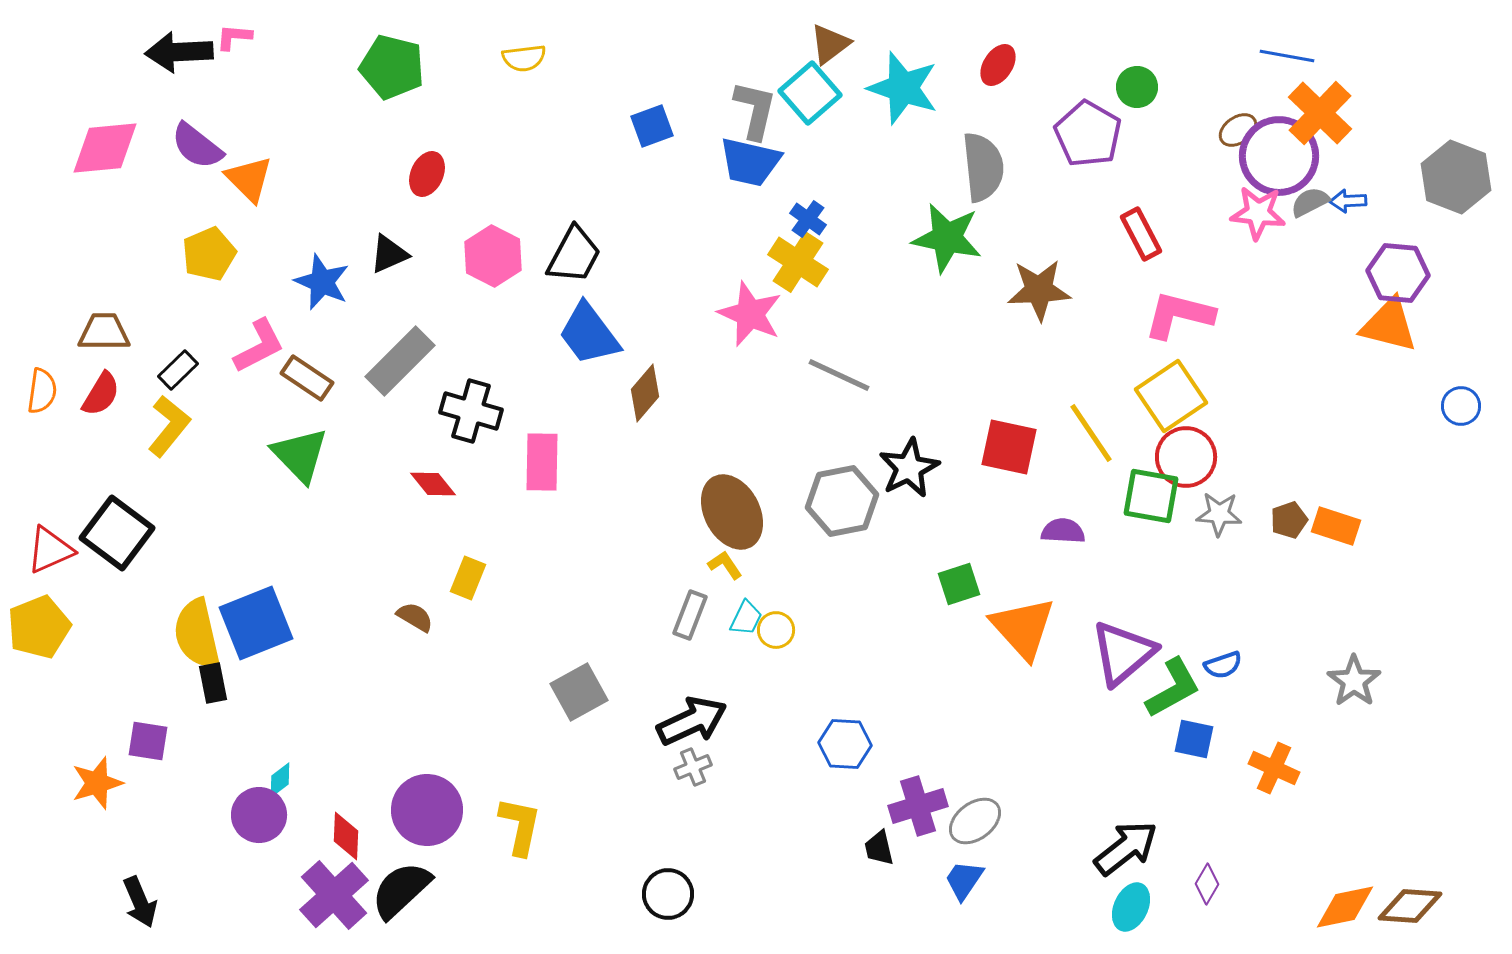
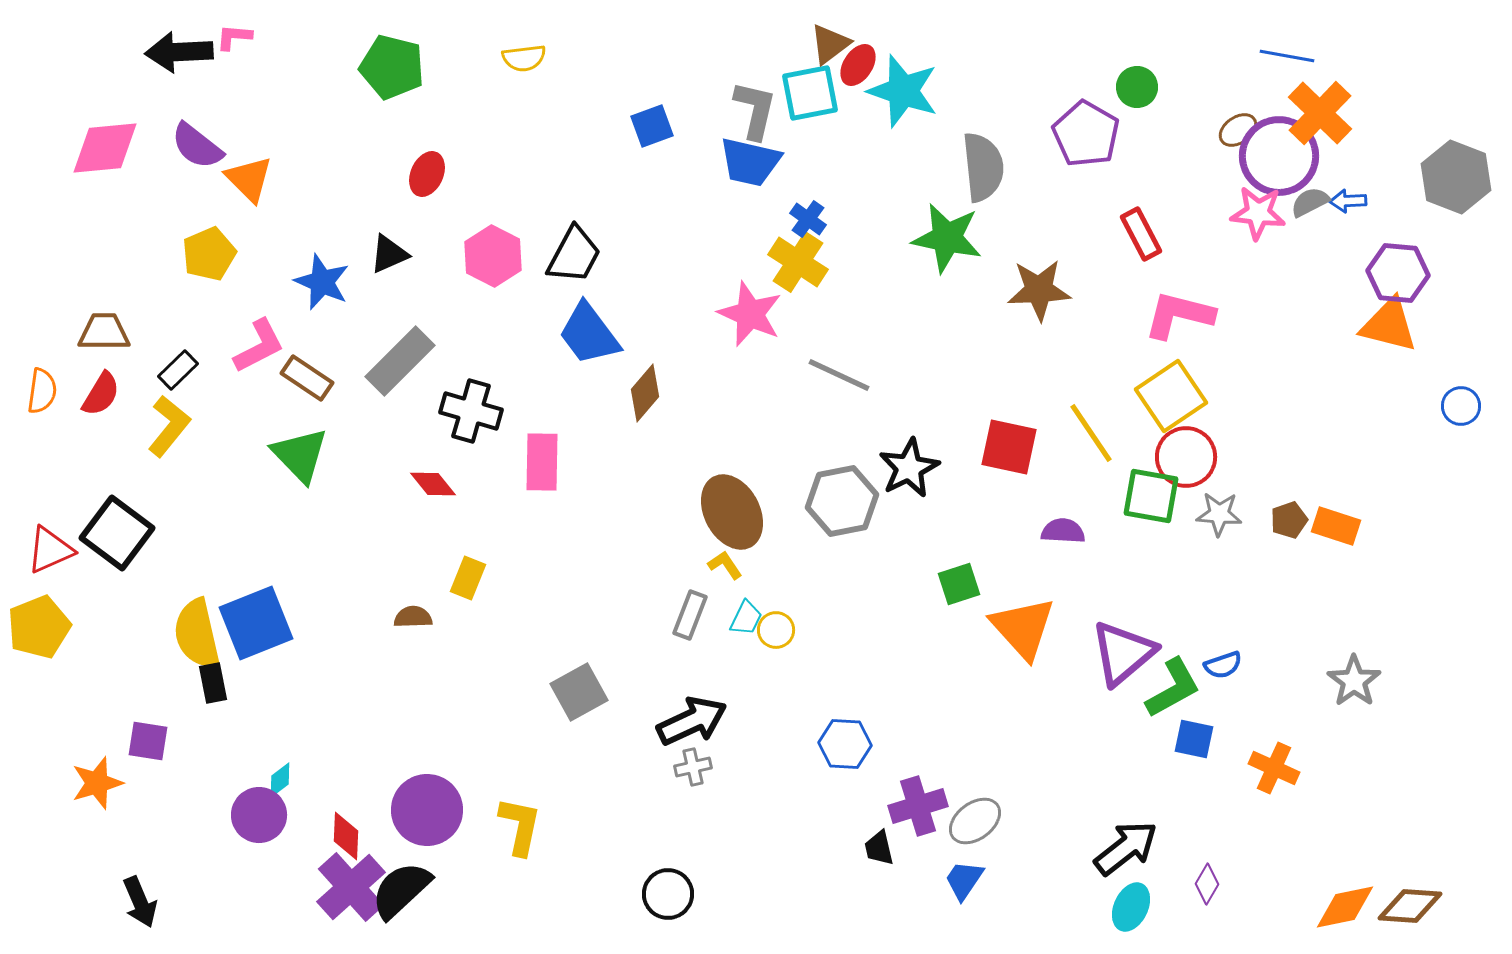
red ellipse at (998, 65): moved 140 px left
cyan star at (903, 88): moved 3 px down
cyan square at (810, 93): rotated 30 degrees clockwise
purple pentagon at (1088, 134): moved 2 px left
brown semicircle at (415, 617): moved 2 px left; rotated 33 degrees counterclockwise
gray cross at (693, 767): rotated 9 degrees clockwise
purple cross at (334, 895): moved 17 px right, 8 px up
